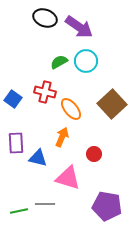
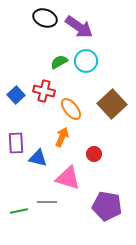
red cross: moved 1 px left, 1 px up
blue square: moved 3 px right, 4 px up; rotated 12 degrees clockwise
gray line: moved 2 px right, 2 px up
